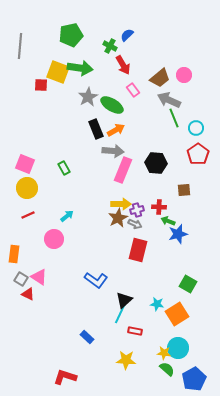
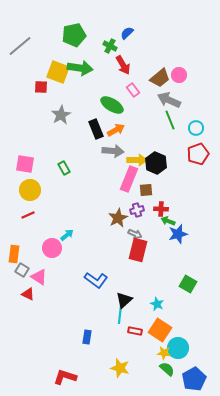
green pentagon at (71, 35): moved 3 px right
blue semicircle at (127, 35): moved 2 px up
gray line at (20, 46): rotated 45 degrees clockwise
pink circle at (184, 75): moved 5 px left
red square at (41, 85): moved 2 px down
gray star at (88, 97): moved 27 px left, 18 px down
green line at (174, 118): moved 4 px left, 2 px down
red pentagon at (198, 154): rotated 15 degrees clockwise
black hexagon at (156, 163): rotated 20 degrees clockwise
pink square at (25, 164): rotated 12 degrees counterclockwise
pink rectangle at (123, 170): moved 6 px right, 9 px down
yellow circle at (27, 188): moved 3 px right, 2 px down
brown square at (184, 190): moved 38 px left
yellow arrow at (121, 204): moved 16 px right, 44 px up
red cross at (159, 207): moved 2 px right, 2 px down
cyan arrow at (67, 216): moved 19 px down
gray arrow at (135, 224): moved 10 px down
pink circle at (54, 239): moved 2 px left, 9 px down
gray square at (21, 279): moved 1 px right, 9 px up
cyan star at (157, 304): rotated 16 degrees clockwise
cyan line at (120, 314): rotated 18 degrees counterclockwise
orange square at (177, 314): moved 17 px left, 16 px down; rotated 25 degrees counterclockwise
blue rectangle at (87, 337): rotated 56 degrees clockwise
yellow star at (126, 360): moved 6 px left, 8 px down; rotated 12 degrees clockwise
